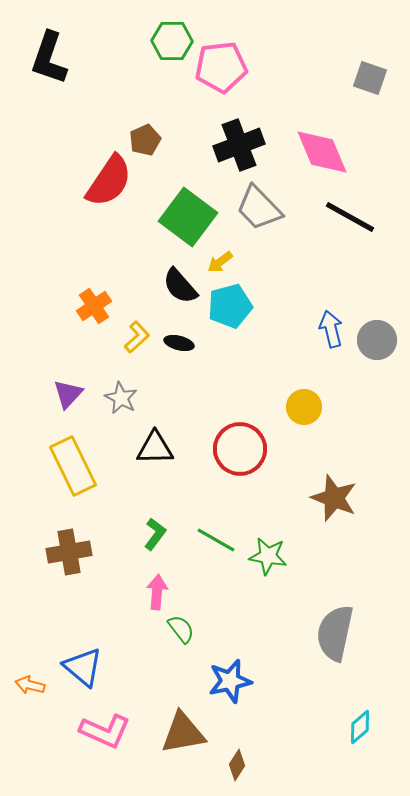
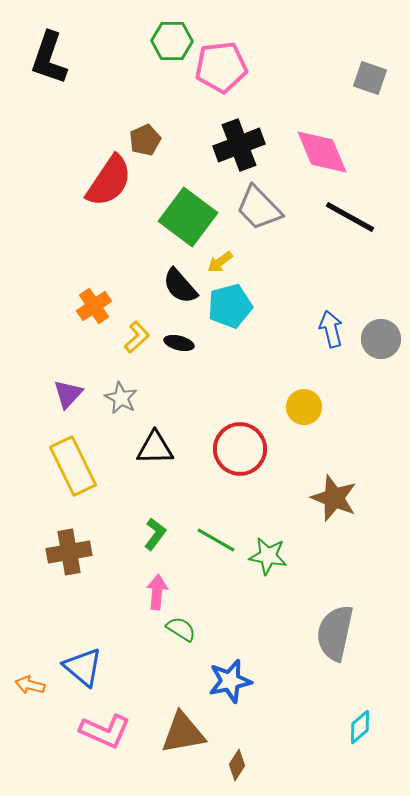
gray circle: moved 4 px right, 1 px up
green semicircle: rotated 20 degrees counterclockwise
